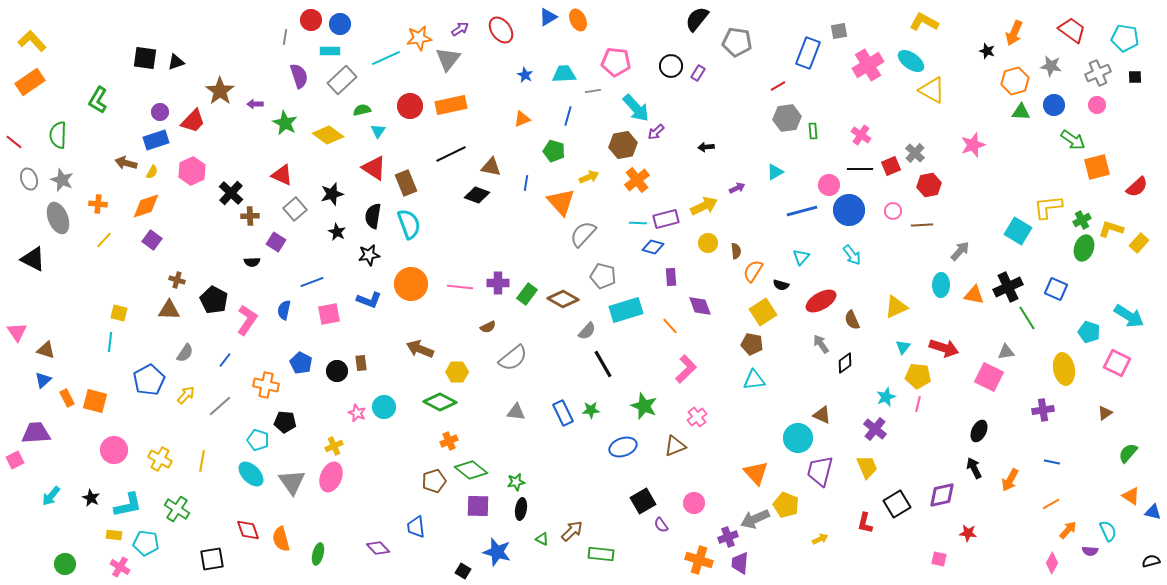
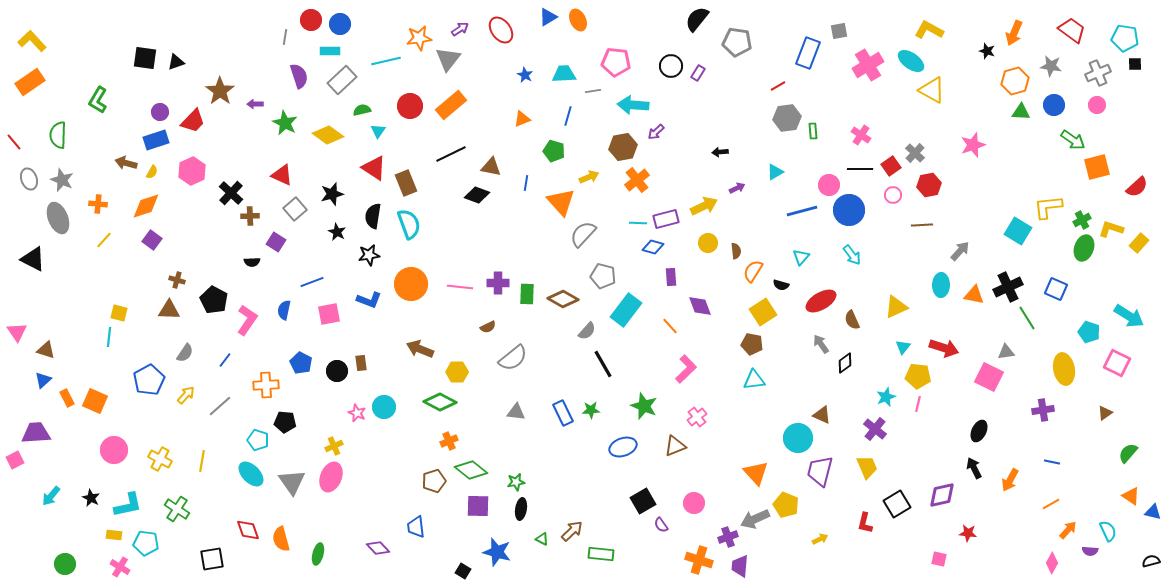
yellow L-shape at (924, 22): moved 5 px right, 8 px down
cyan line at (386, 58): moved 3 px down; rotated 12 degrees clockwise
black square at (1135, 77): moved 13 px up
orange rectangle at (451, 105): rotated 28 degrees counterclockwise
cyan arrow at (636, 108): moved 3 px left, 3 px up; rotated 136 degrees clockwise
red line at (14, 142): rotated 12 degrees clockwise
brown hexagon at (623, 145): moved 2 px down
black arrow at (706, 147): moved 14 px right, 5 px down
red square at (891, 166): rotated 12 degrees counterclockwise
pink circle at (893, 211): moved 16 px up
green rectangle at (527, 294): rotated 35 degrees counterclockwise
cyan rectangle at (626, 310): rotated 36 degrees counterclockwise
cyan line at (110, 342): moved 1 px left, 5 px up
orange cross at (266, 385): rotated 15 degrees counterclockwise
orange square at (95, 401): rotated 10 degrees clockwise
purple trapezoid at (740, 563): moved 3 px down
